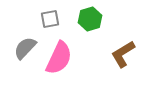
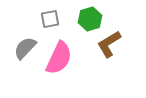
brown L-shape: moved 14 px left, 10 px up
